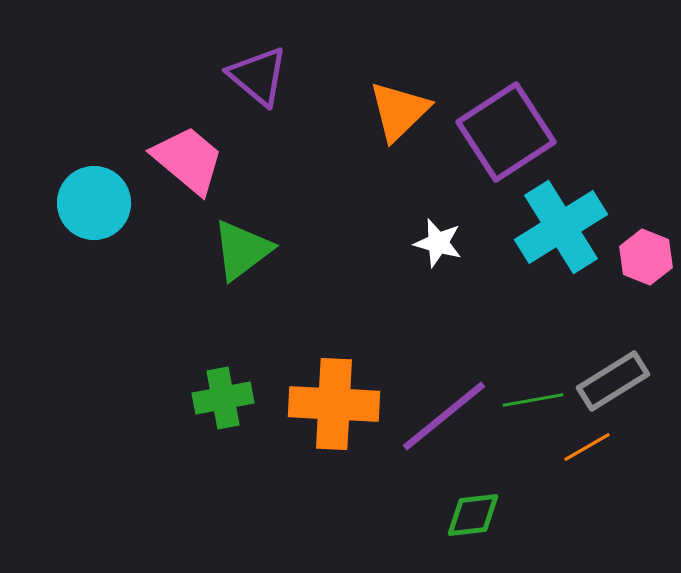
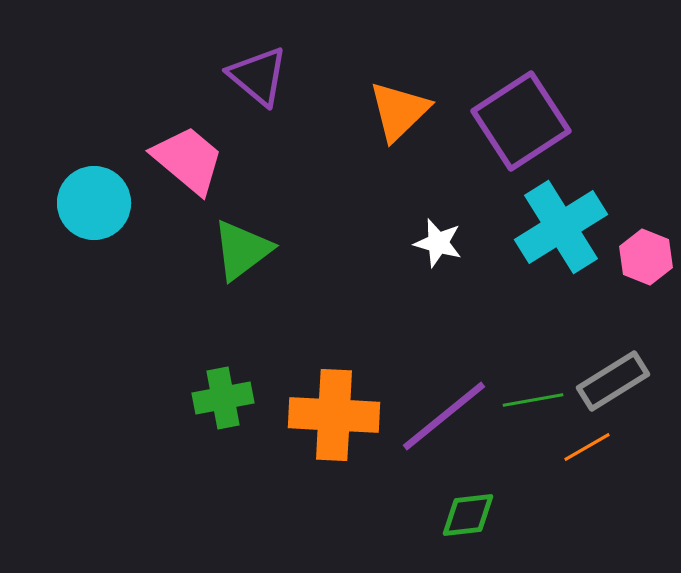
purple square: moved 15 px right, 11 px up
orange cross: moved 11 px down
green diamond: moved 5 px left
